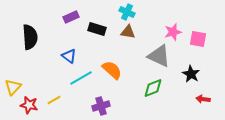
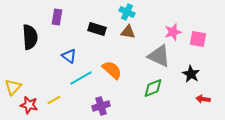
purple rectangle: moved 14 px left; rotated 56 degrees counterclockwise
